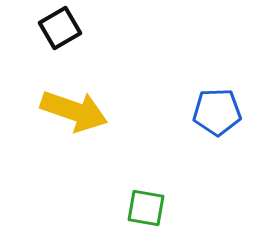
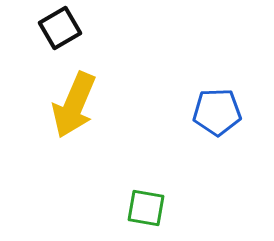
yellow arrow: moved 6 px up; rotated 94 degrees clockwise
